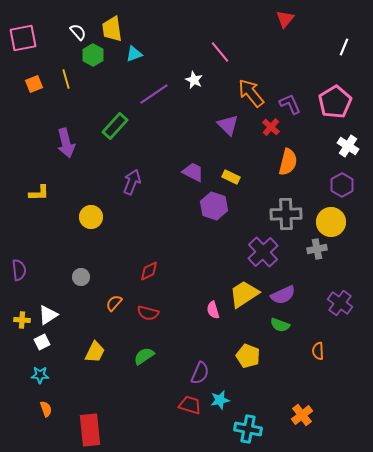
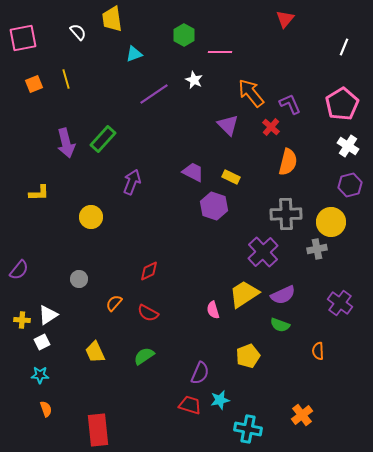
yellow trapezoid at (112, 29): moved 10 px up
pink line at (220, 52): rotated 50 degrees counterclockwise
green hexagon at (93, 55): moved 91 px right, 20 px up
pink pentagon at (335, 102): moved 7 px right, 2 px down
green rectangle at (115, 126): moved 12 px left, 13 px down
purple hexagon at (342, 185): moved 8 px right; rotated 15 degrees clockwise
purple semicircle at (19, 270): rotated 45 degrees clockwise
gray circle at (81, 277): moved 2 px left, 2 px down
red semicircle at (148, 313): rotated 15 degrees clockwise
yellow trapezoid at (95, 352): rotated 130 degrees clockwise
yellow pentagon at (248, 356): rotated 30 degrees clockwise
red rectangle at (90, 430): moved 8 px right
